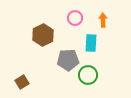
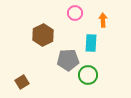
pink circle: moved 5 px up
